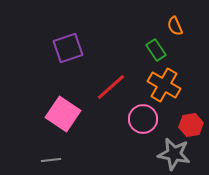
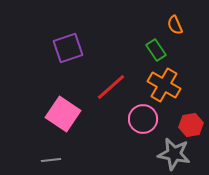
orange semicircle: moved 1 px up
